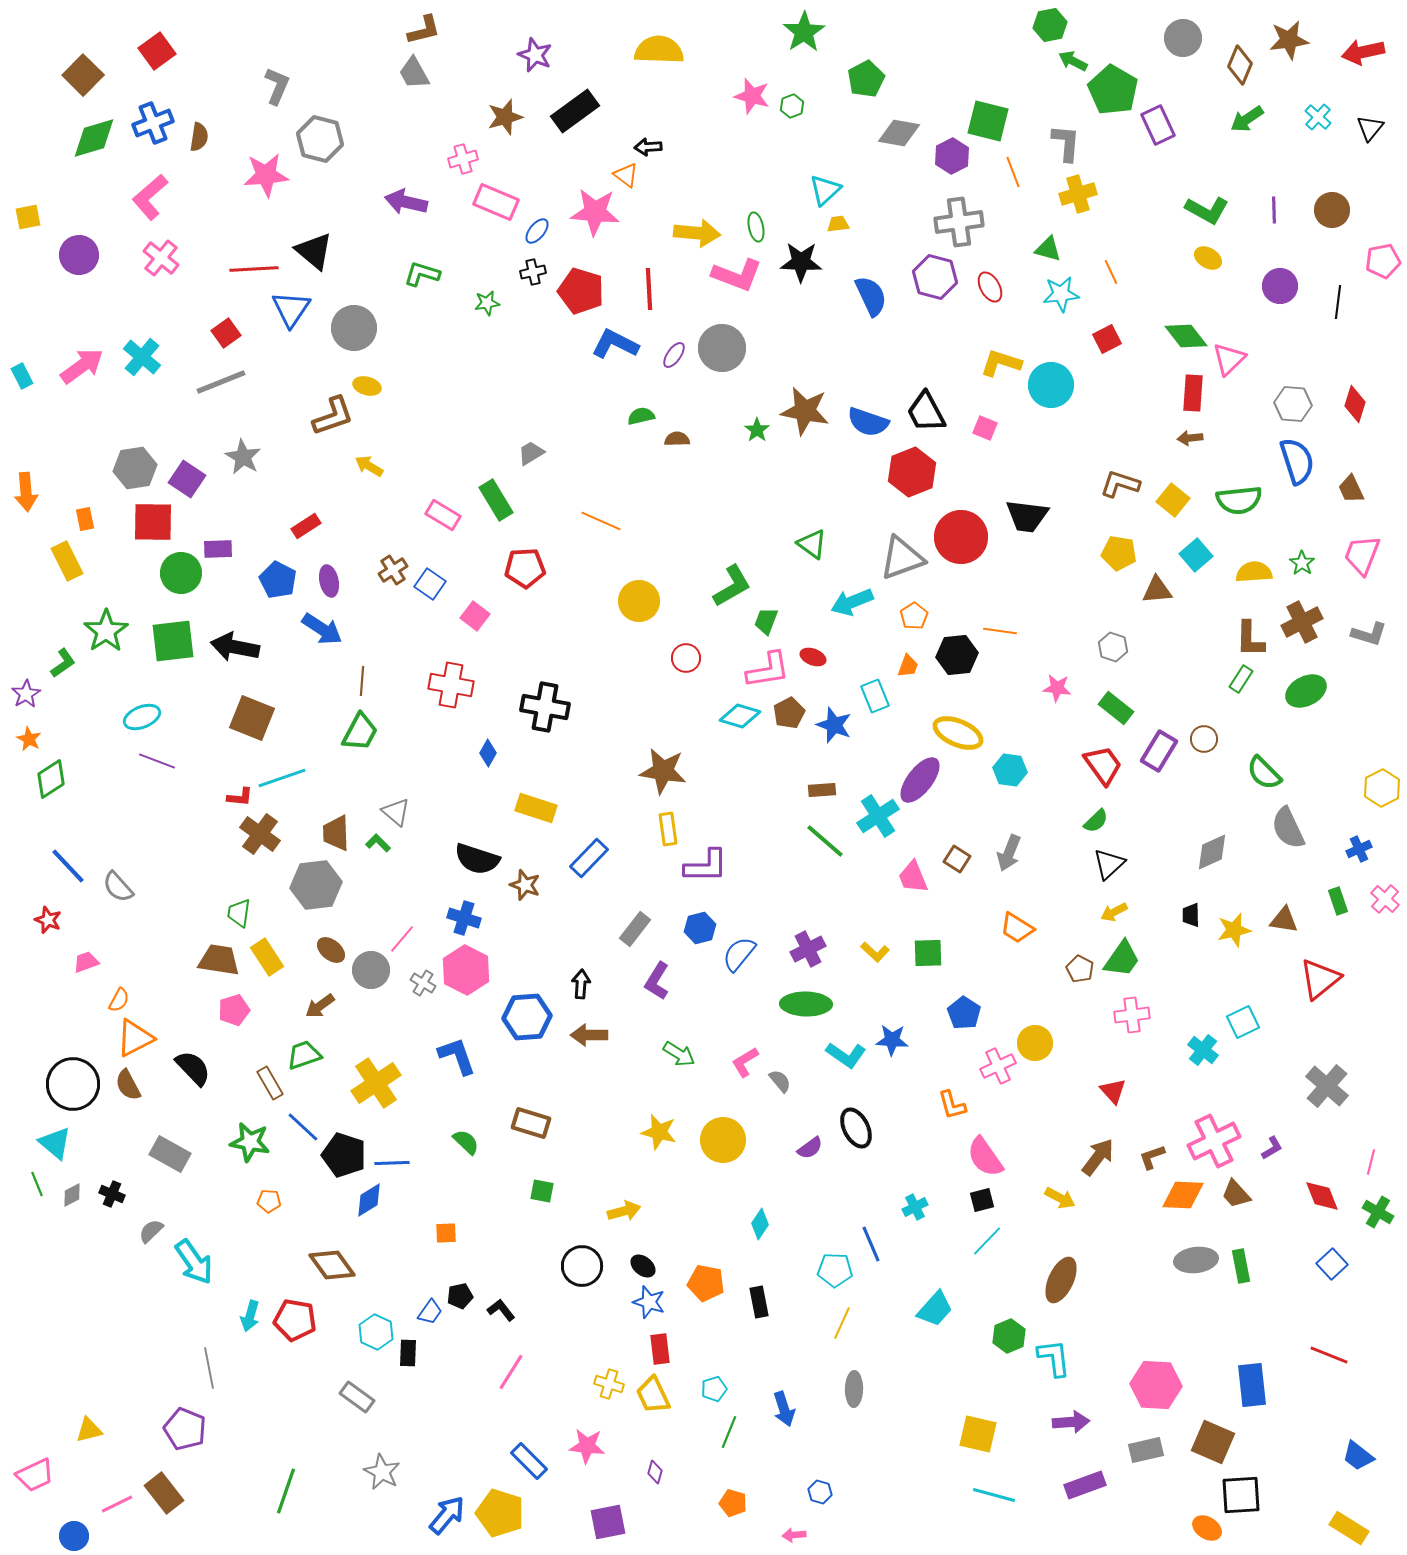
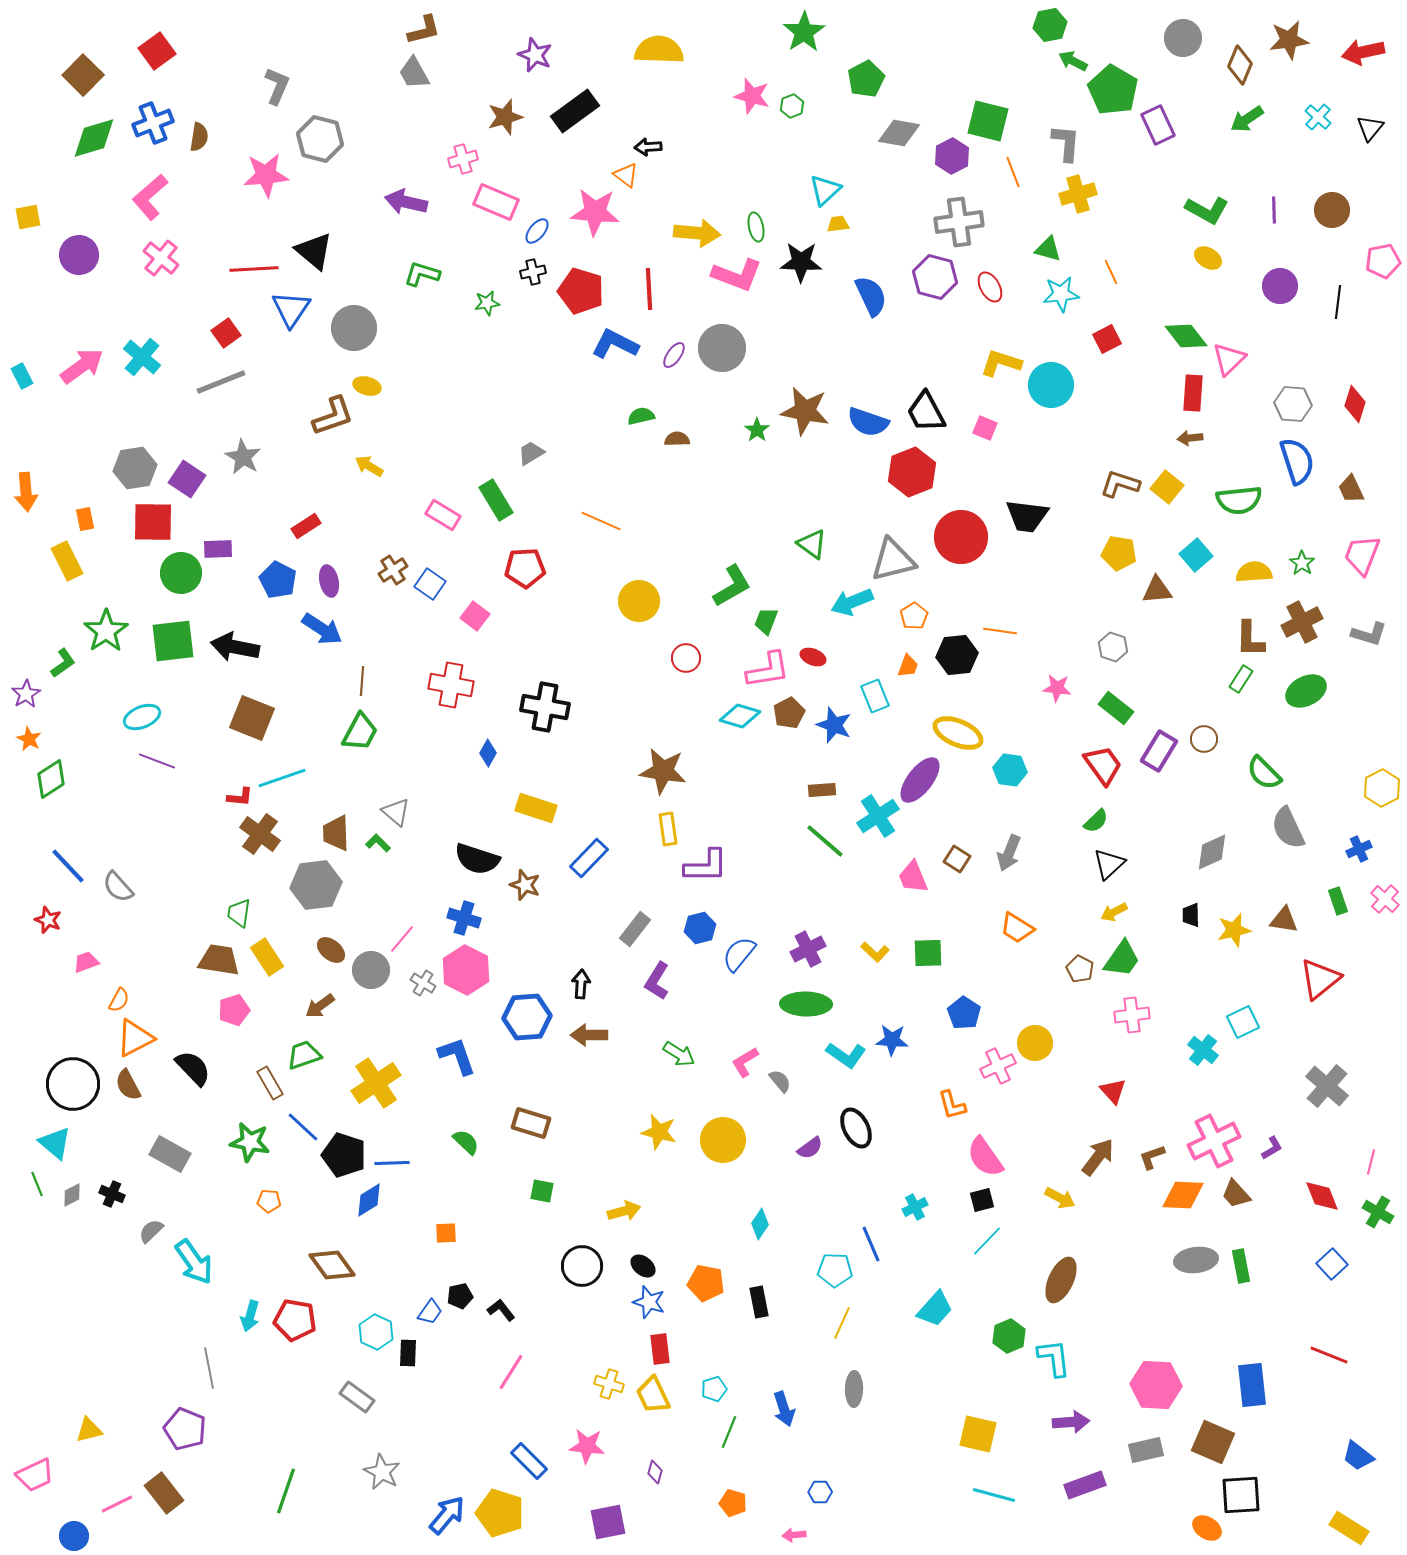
yellow square at (1173, 500): moved 6 px left, 13 px up
gray triangle at (902, 558): moved 9 px left, 2 px down; rotated 6 degrees clockwise
blue hexagon at (820, 1492): rotated 15 degrees counterclockwise
